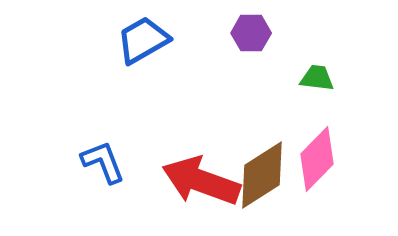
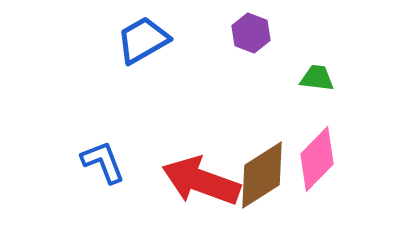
purple hexagon: rotated 21 degrees clockwise
